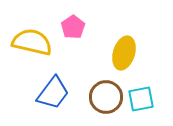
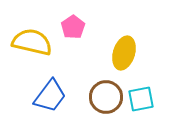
blue trapezoid: moved 3 px left, 3 px down
